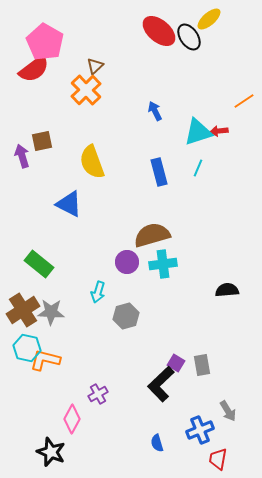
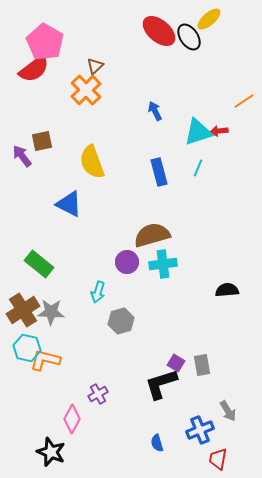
purple arrow: rotated 20 degrees counterclockwise
gray hexagon: moved 5 px left, 5 px down
black L-shape: rotated 27 degrees clockwise
